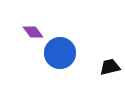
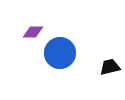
purple diamond: rotated 55 degrees counterclockwise
